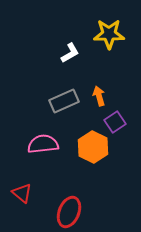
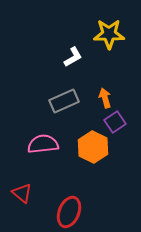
white L-shape: moved 3 px right, 4 px down
orange arrow: moved 6 px right, 2 px down
